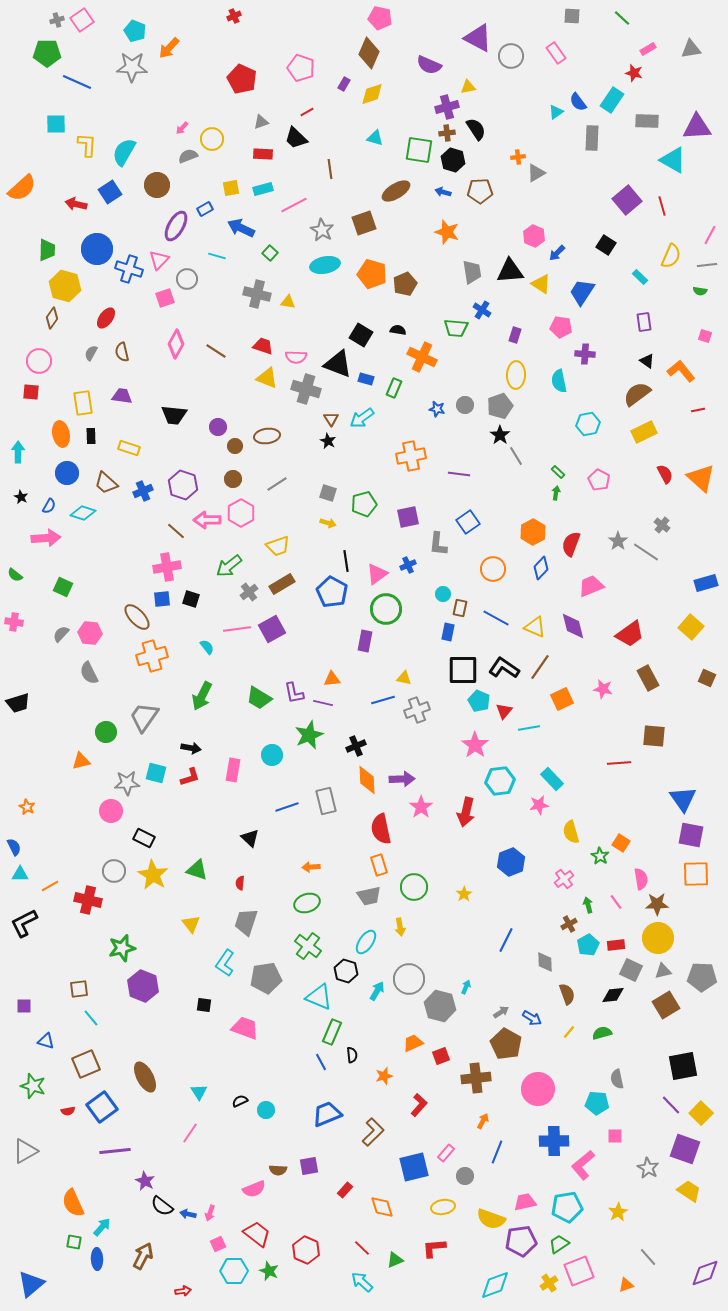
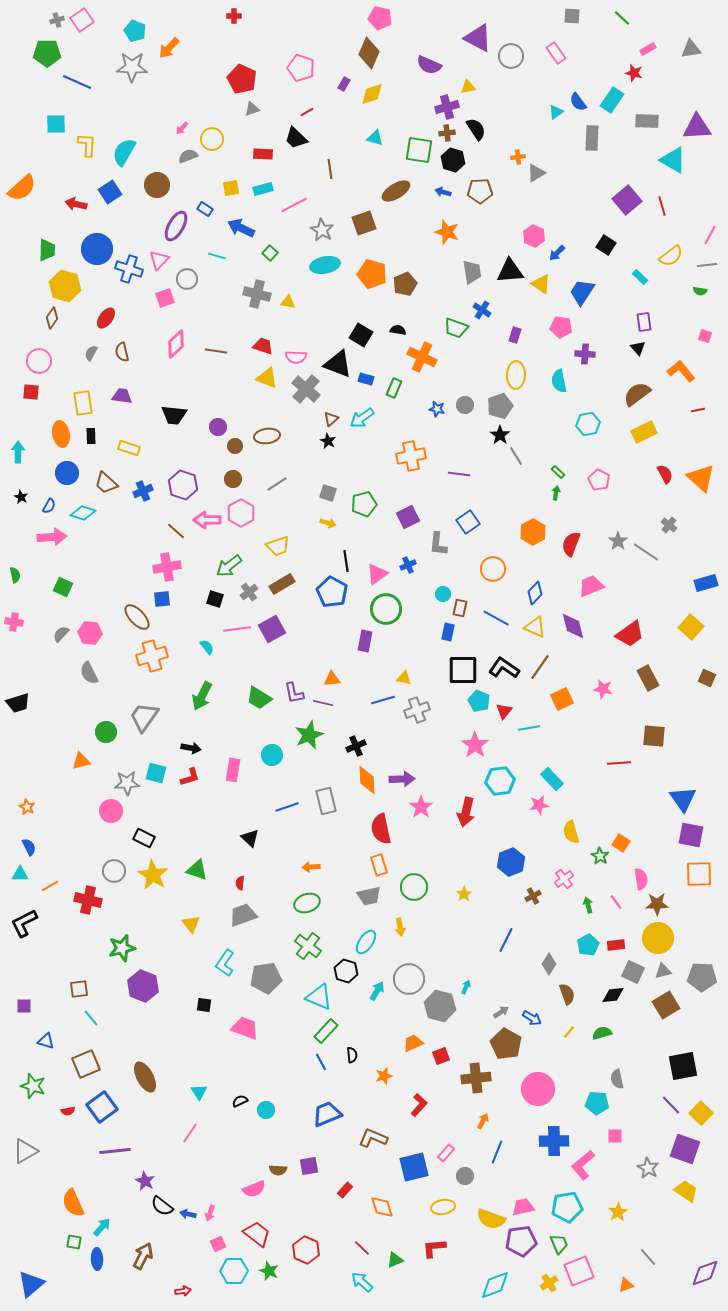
red cross at (234, 16): rotated 24 degrees clockwise
gray triangle at (261, 122): moved 9 px left, 13 px up
blue rectangle at (205, 209): rotated 63 degrees clockwise
yellow semicircle at (671, 256): rotated 30 degrees clockwise
green trapezoid at (456, 328): rotated 15 degrees clockwise
pink diamond at (176, 344): rotated 20 degrees clockwise
brown line at (216, 351): rotated 25 degrees counterclockwise
black triangle at (647, 361): moved 9 px left, 13 px up; rotated 14 degrees clockwise
gray cross at (306, 389): rotated 24 degrees clockwise
brown triangle at (331, 419): rotated 21 degrees clockwise
purple square at (408, 517): rotated 15 degrees counterclockwise
gray cross at (662, 525): moved 7 px right
pink arrow at (46, 538): moved 6 px right, 1 px up
blue diamond at (541, 568): moved 6 px left, 25 px down
green semicircle at (15, 575): rotated 140 degrees counterclockwise
black square at (191, 599): moved 24 px right
blue semicircle at (14, 847): moved 15 px right
orange square at (696, 874): moved 3 px right
gray trapezoid at (246, 922): moved 3 px left, 7 px up; rotated 52 degrees clockwise
brown cross at (569, 924): moved 36 px left, 28 px up
gray diamond at (545, 962): moved 4 px right, 2 px down; rotated 35 degrees clockwise
gray square at (631, 970): moved 2 px right, 2 px down
green rectangle at (332, 1032): moved 6 px left, 1 px up; rotated 20 degrees clockwise
brown L-shape at (373, 1132): moved 6 px down; rotated 112 degrees counterclockwise
yellow trapezoid at (689, 1191): moved 3 px left
pink trapezoid at (525, 1202): moved 2 px left, 5 px down
green trapezoid at (559, 1244): rotated 100 degrees clockwise
